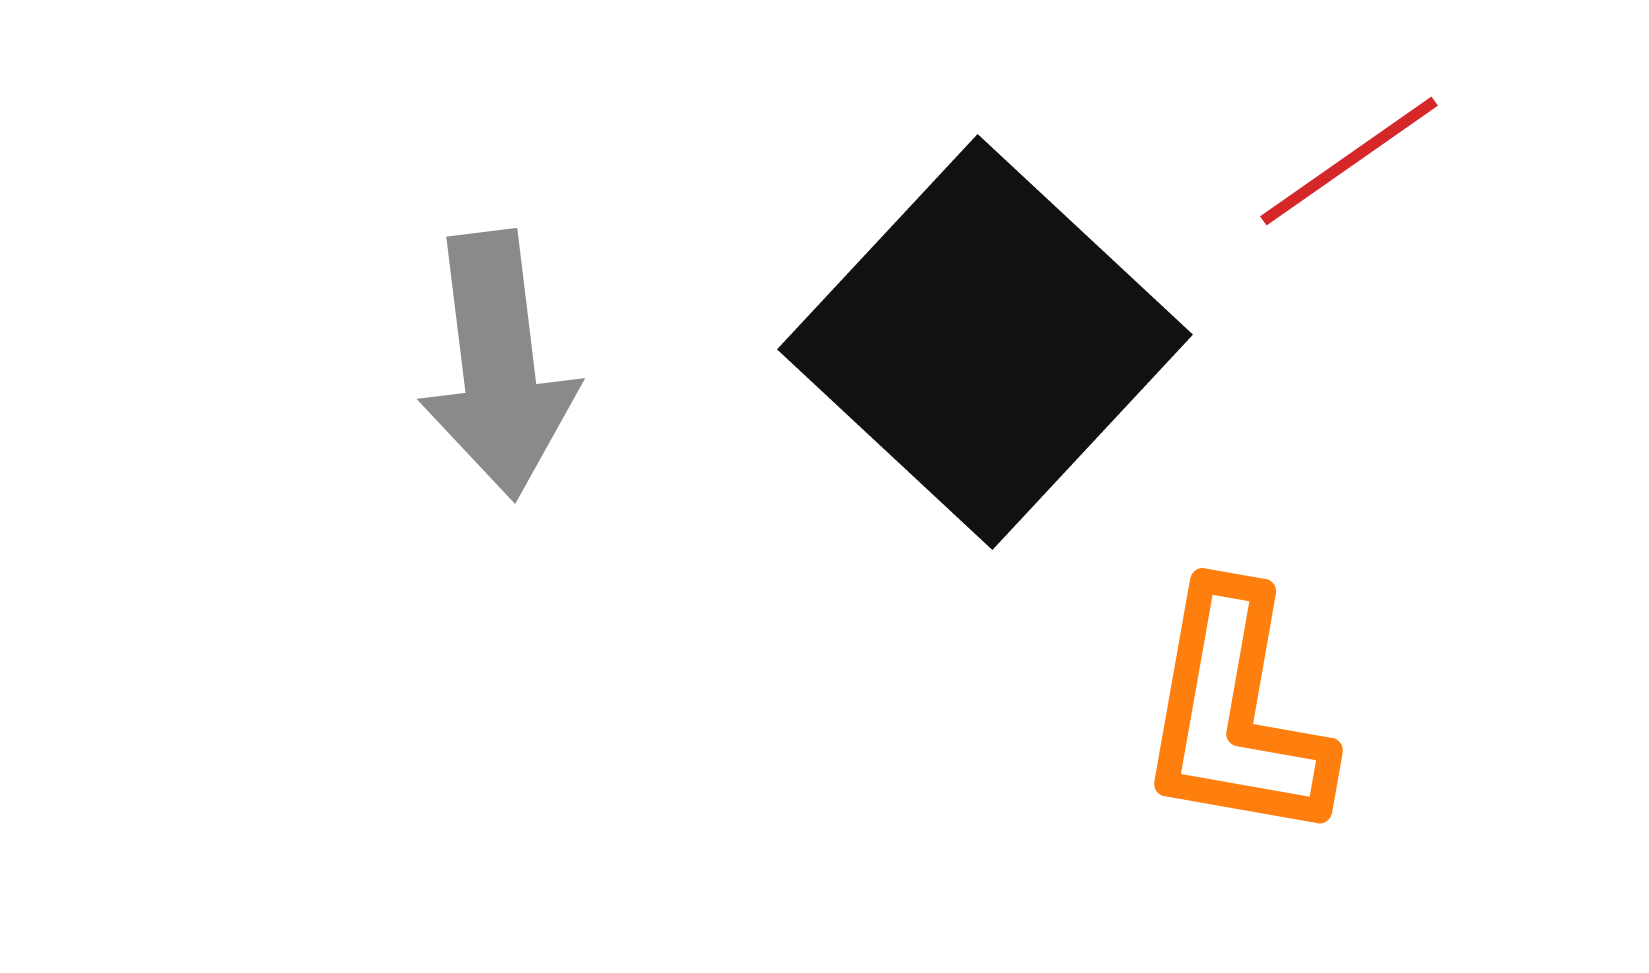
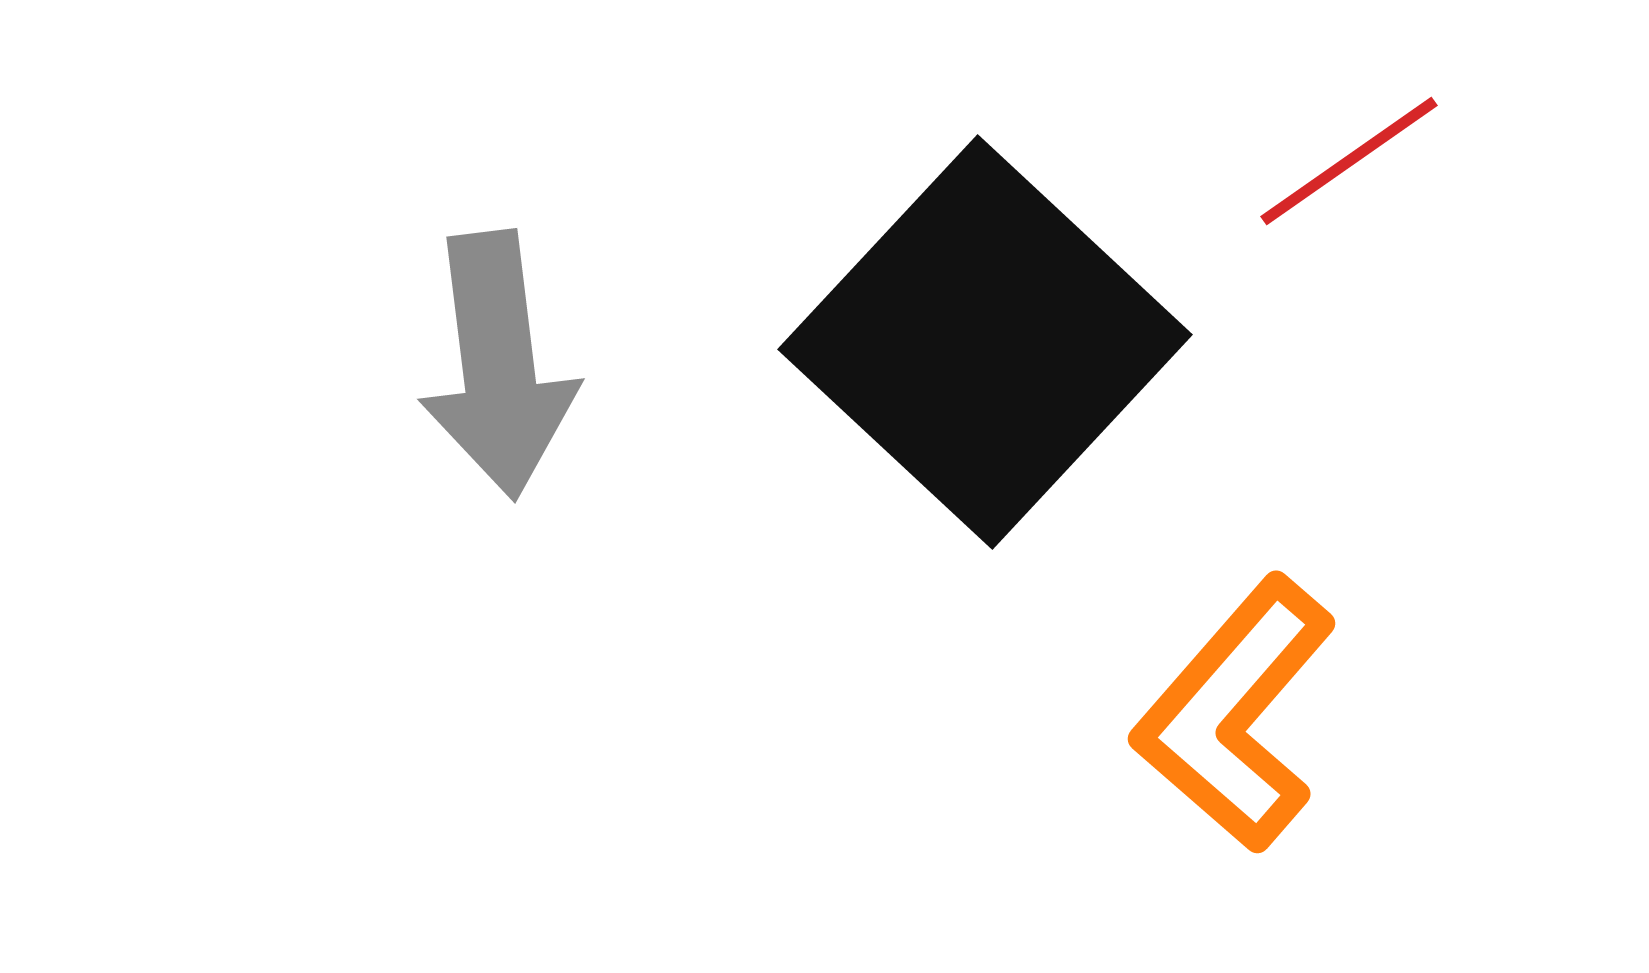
orange L-shape: rotated 31 degrees clockwise
